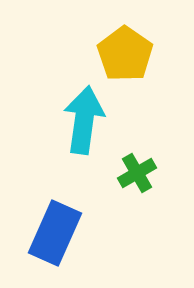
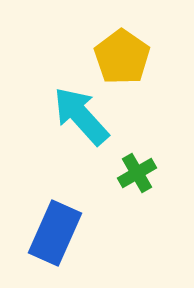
yellow pentagon: moved 3 px left, 3 px down
cyan arrow: moved 3 px left, 4 px up; rotated 50 degrees counterclockwise
